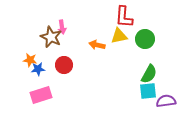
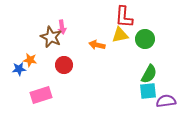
yellow triangle: moved 1 px right, 1 px up
blue star: moved 19 px left
